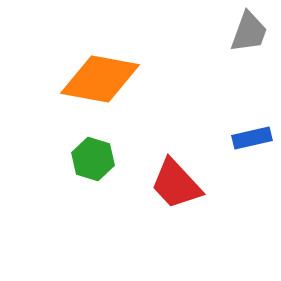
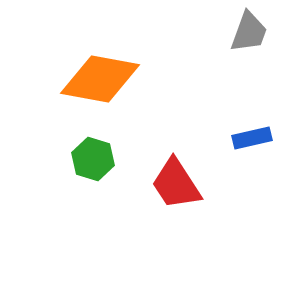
red trapezoid: rotated 10 degrees clockwise
